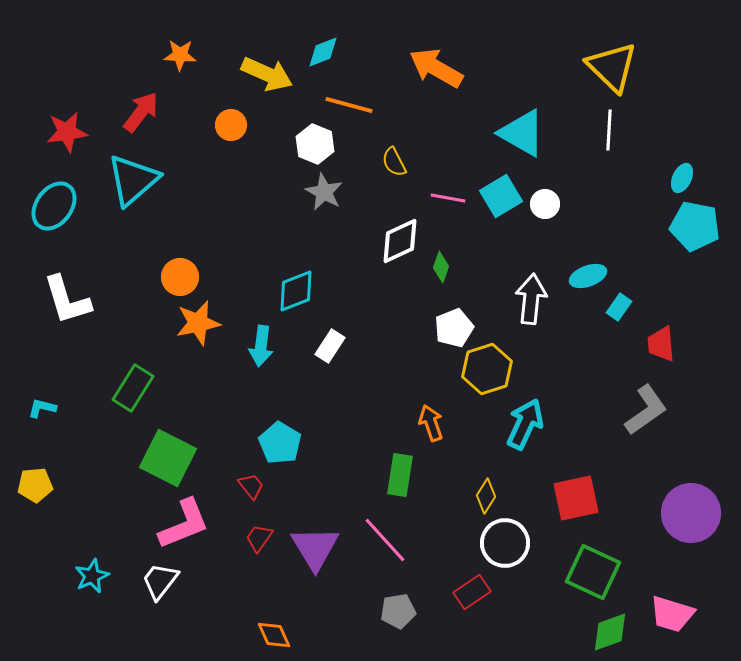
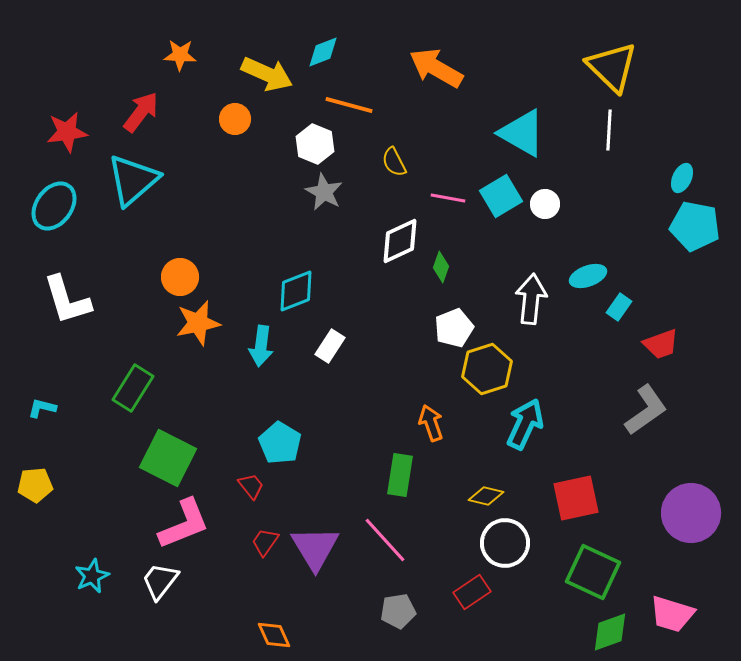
orange circle at (231, 125): moved 4 px right, 6 px up
red trapezoid at (661, 344): rotated 105 degrees counterclockwise
yellow diamond at (486, 496): rotated 72 degrees clockwise
red trapezoid at (259, 538): moved 6 px right, 4 px down
